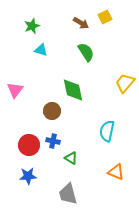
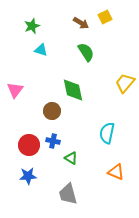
cyan semicircle: moved 2 px down
